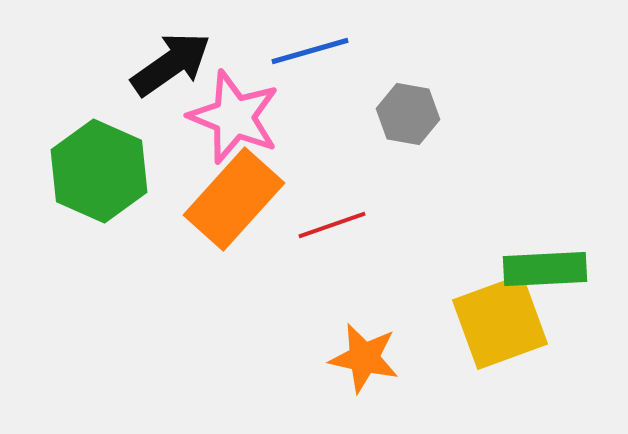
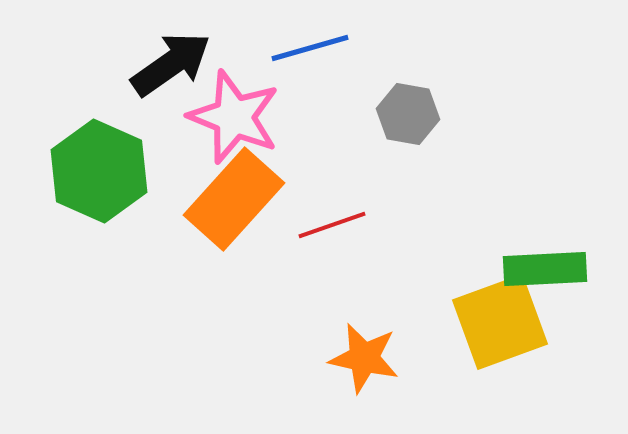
blue line: moved 3 px up
